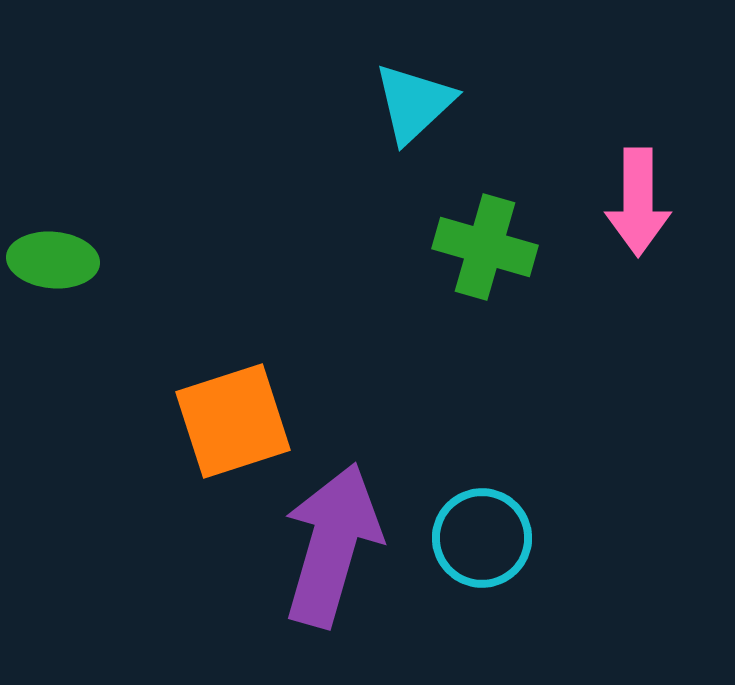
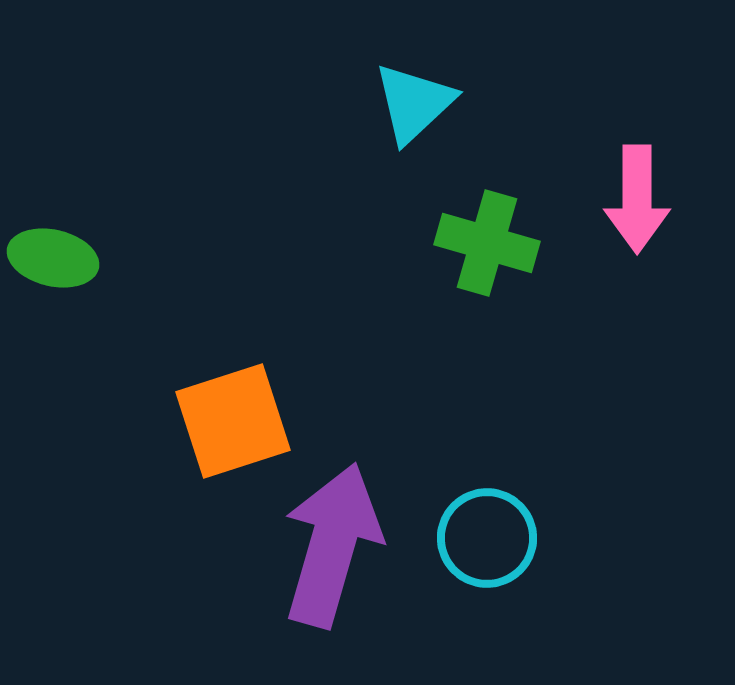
pink arrow: moved 1 px left, 3 px up
green cross: moved 2 px right, 4 px up
green ellipse: moved 2 px up; rotated 8 degrees clockwise
cyan circle: moved 5 px right
